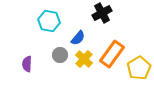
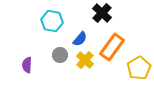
black cross: rotated 18 degrees counterclockwise
cyan hexagon: moved 3 px right
blue semicircle: moved 2 px right, 1 px down
orange rectangle: moved 7 px up
yellow cross: moved 1 px right, 1 px down
purple semicircle: moved 1 px down
